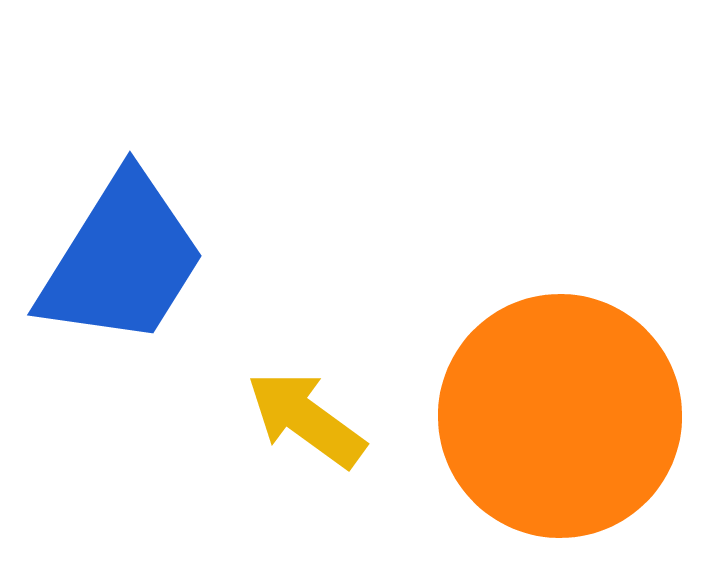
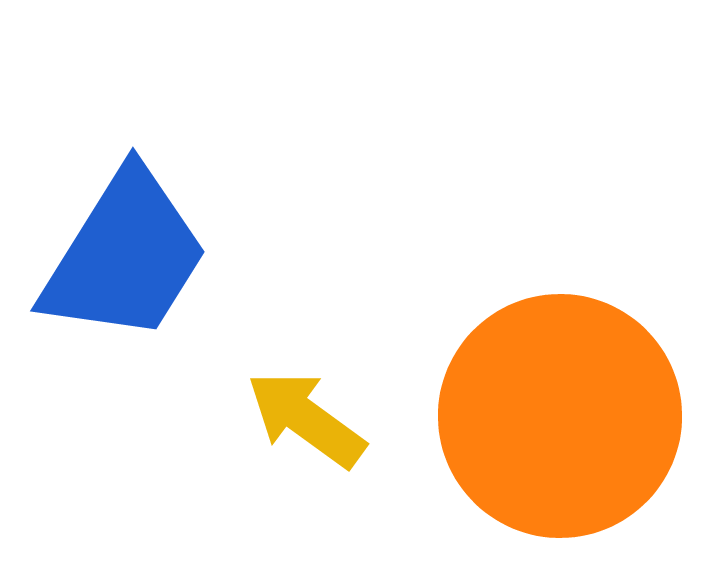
blue trapezoid: moved 3 px right, 4 px up
